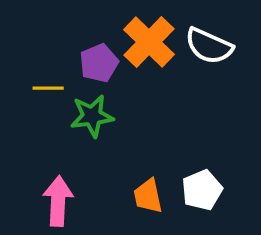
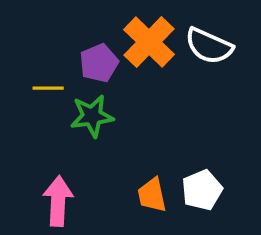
orange trapezoid: moved 4 px right, 1 px up
